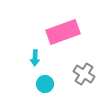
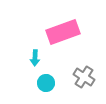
gray cross: moved 3 px down
cyan circle: moved 1 px right, 1 px up
